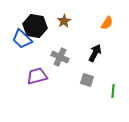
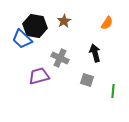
black arrow: rotated 42 degrees counterclockwise
gray cross: moved 1 px down
purple trapezoid: moved 2 px right
